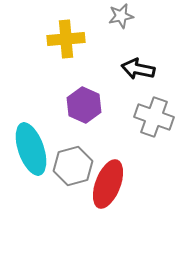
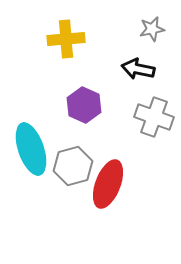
gray star: moved 31 px right, 13 px down
